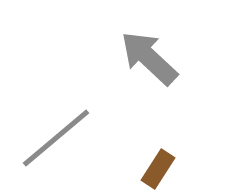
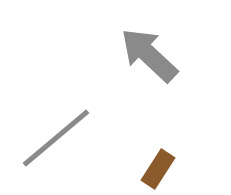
gray arrow: moved 3 px up
